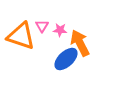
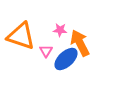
pink triangle: moved 4 px right, 25 px down
